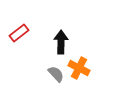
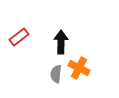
red rectangle: moved 4 px down
gray semicircle: rotated 132 degrees counterclockwise
